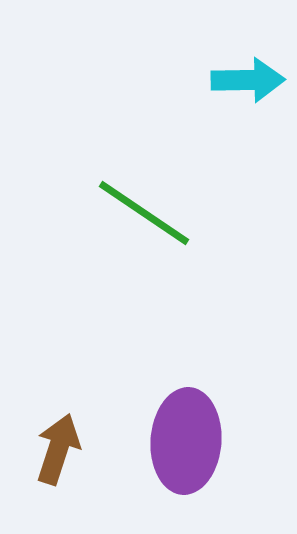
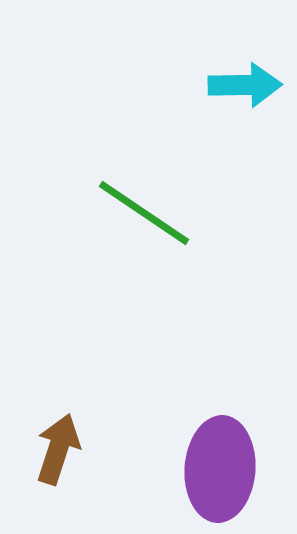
cyan arrow: moved 3 px left, 5 px down
purple ellipse: moved 34 px right, 28 px down
